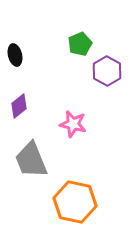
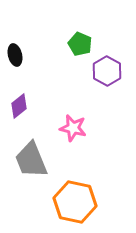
green pentagon: rotated 25 degrees counterclockwise
pink star: moved 4 px down
